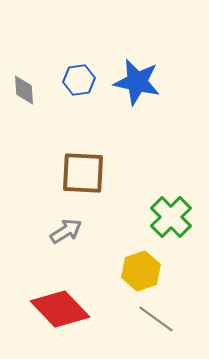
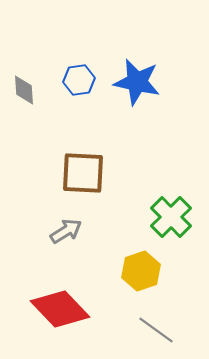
gray line: moved 11 px down
